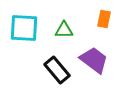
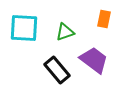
green triangle: moved 1 px right, 2 px down; rotated 18 degrees counterclockwise
